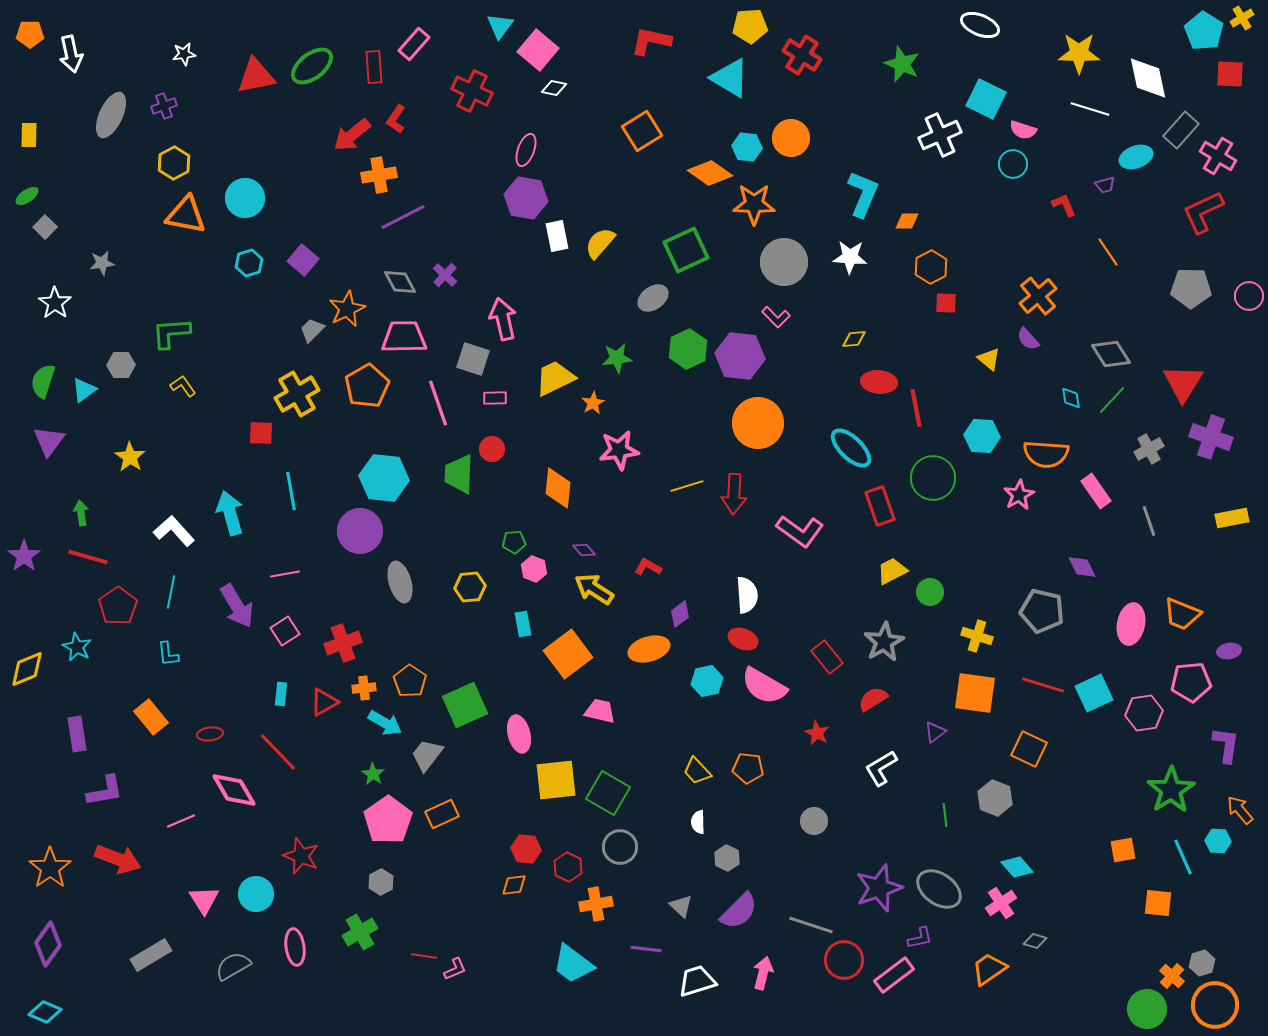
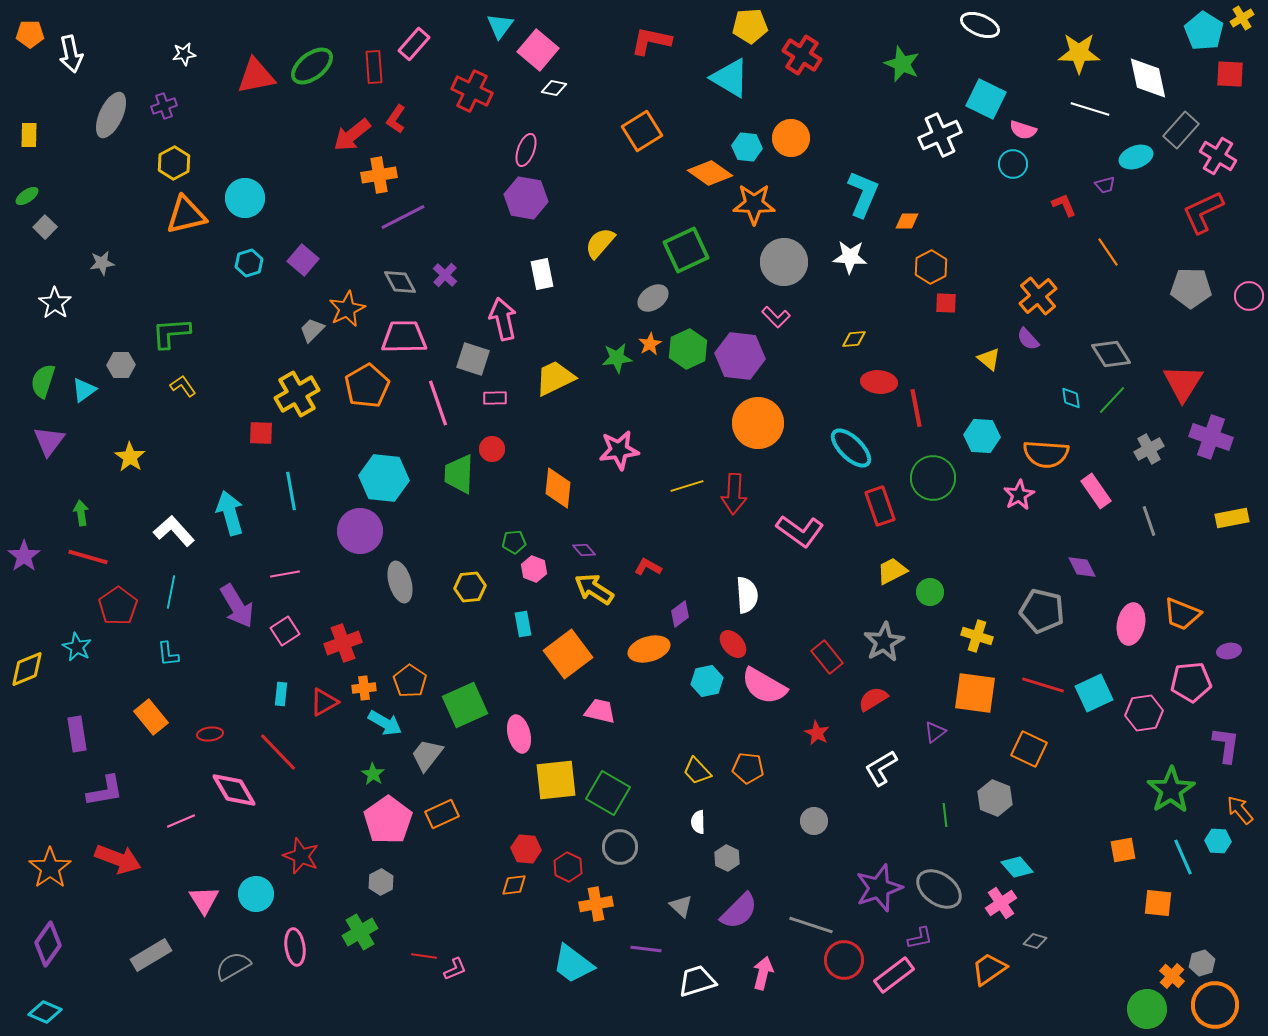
orange triangle at (186, 215): rotated 24 degrees counterclockwise
white rectangle at (557, 236): moved 15 px left, 38 px down
orange star at (593, 403): moved 57 px right, 59 px up
red ellipse at (743, 639): moved 10 px left, 5 px down; rotated 28 degrees clockwise
